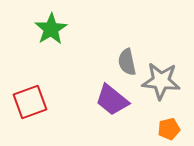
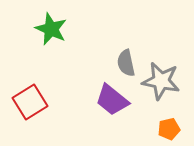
green star: rotated 16 degrees counterclockwise
gray semicircle: moved 1 px left, 1 px down
gray star: rotated 6 degrees clockwise
red square: rotated 12 degrees counterclockwise
